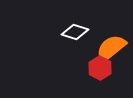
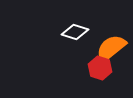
red hexagon: rotated 10 degrees counterclockwise
